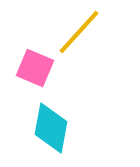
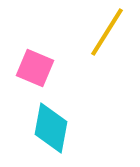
yellow line: moved 28 px right; rotated 10 degrees counterclockwise
